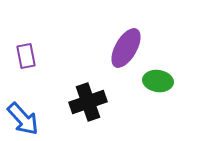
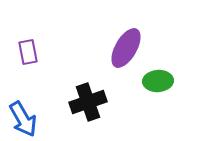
purple rectangle: moved 2 px right, 4 px up
green ellipse: rotated 12 degrees counterclockwise
blue arrow: rotated 12 degrees clockwise
